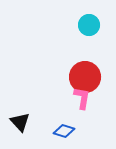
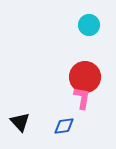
blue diamond: moved 5 px up; rotated 25 degrees counterclockwise
